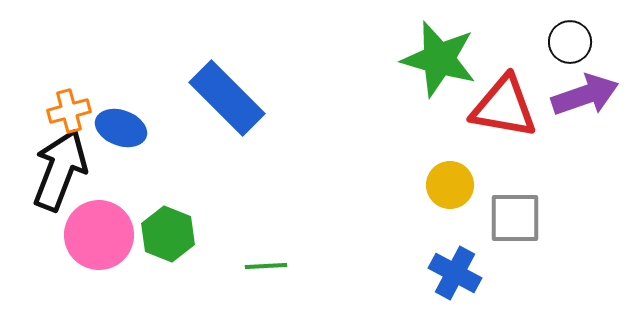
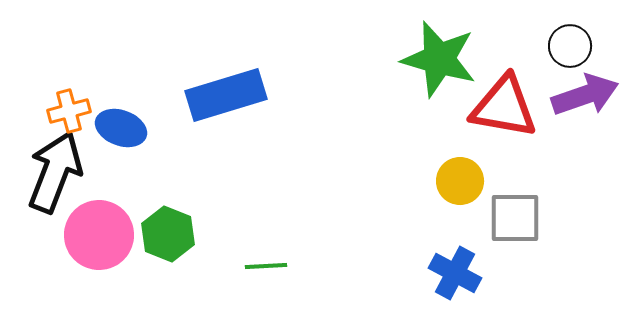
black circle: moved 4 px down
blue rectangle: moved 1 px left, 3 px up; rotated 62 degrees counterclockwise
black arrow: moved 5 px left, 2 px down
yellow circle: moved 10 px right, 4 px up
